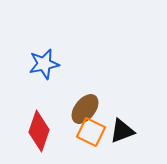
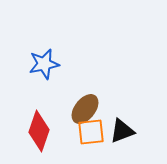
orange square: rotated 32 degrees counterclockwise
